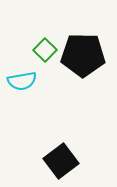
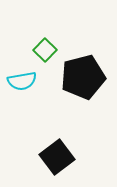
black pentagon: moved 22 px down; rotated 15 degrees counterclockwise
black square: moved 4 px left, 4 px up
